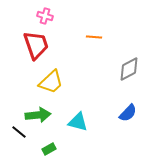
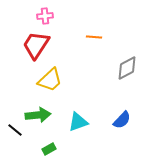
pink cross: rotated 21 degrees counterclockwise
red trapezoid: rotated 128 degrees counterclockwise
gray diamond: moved 2 px left, 1 px up
yellow trapezoid: moved 1 px left, 2 px up
blue semicircle: moved 6 px left, 7 px down
cyan triangle: rotated 35 degrees counterclockwise
black line: moved 4 px left, 2 px up
